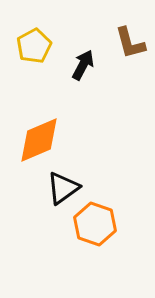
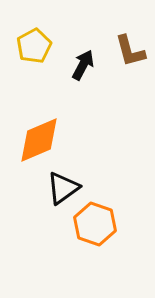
brown L-shape: moved 8 px down
